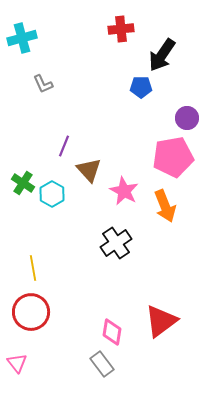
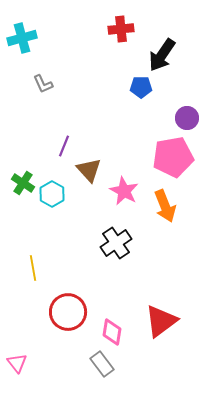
red circle: moved 37 px right
